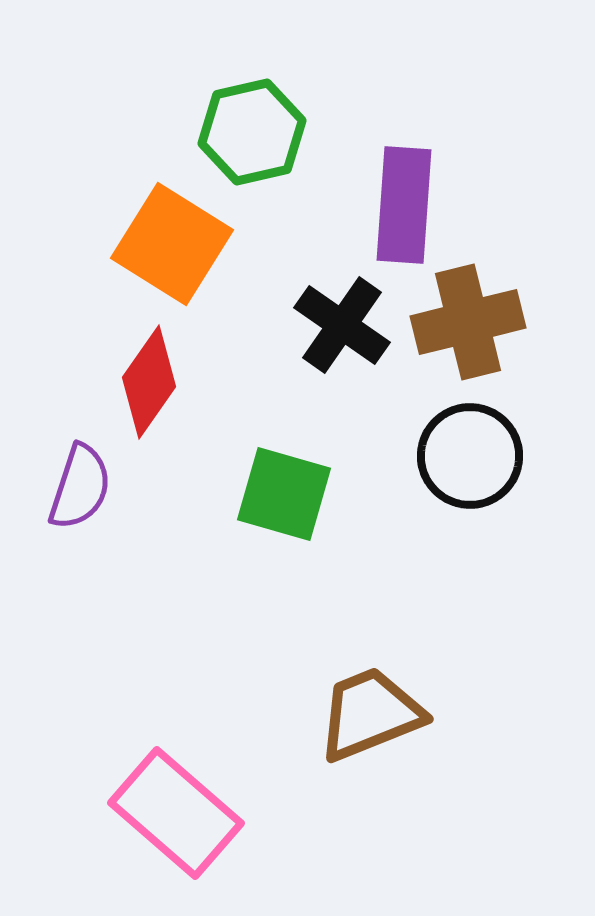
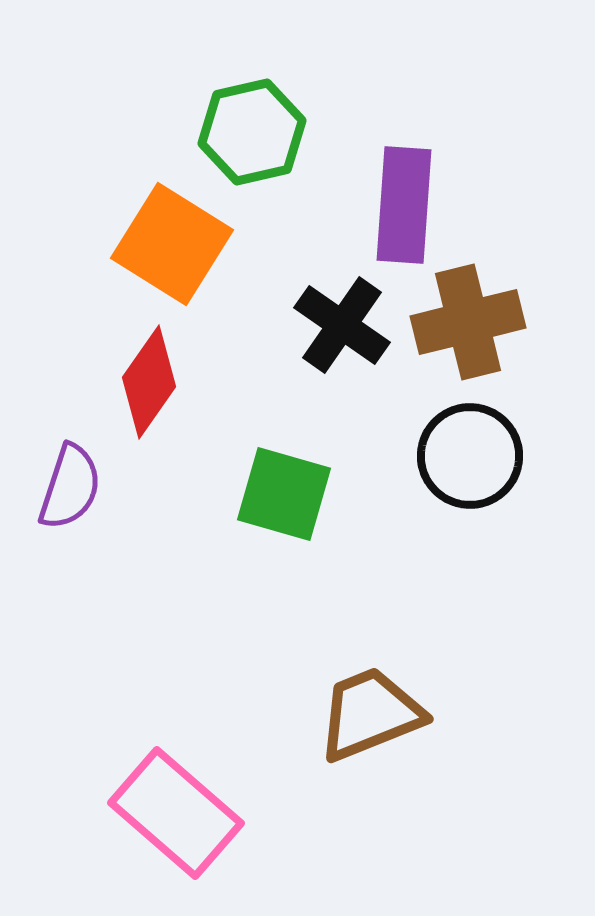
purple semicircle: moved 10 px left
